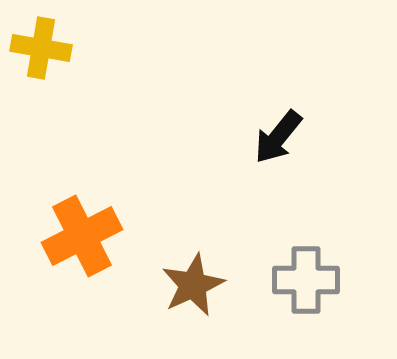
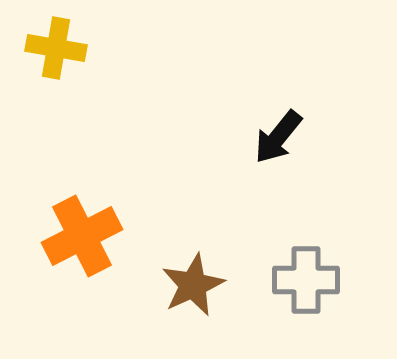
yellow cross: moved 15 px right
